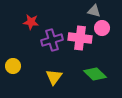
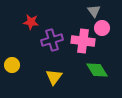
gray triangle: rotated 40 degrees clockwise
pink cross: moved 3 px right, 3 px down
yellow circle: moved 1 px left, 1 px up
green diamond: moved 2 px right, 4 px up; rotated 15 degrees clockwise
